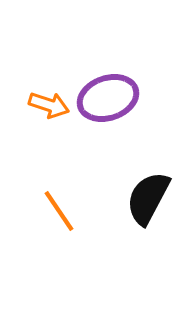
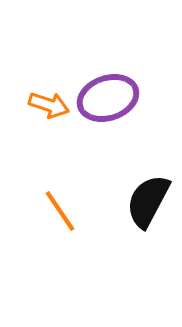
black semicircle: moved 3 px down
orange line: moved 1 px right
